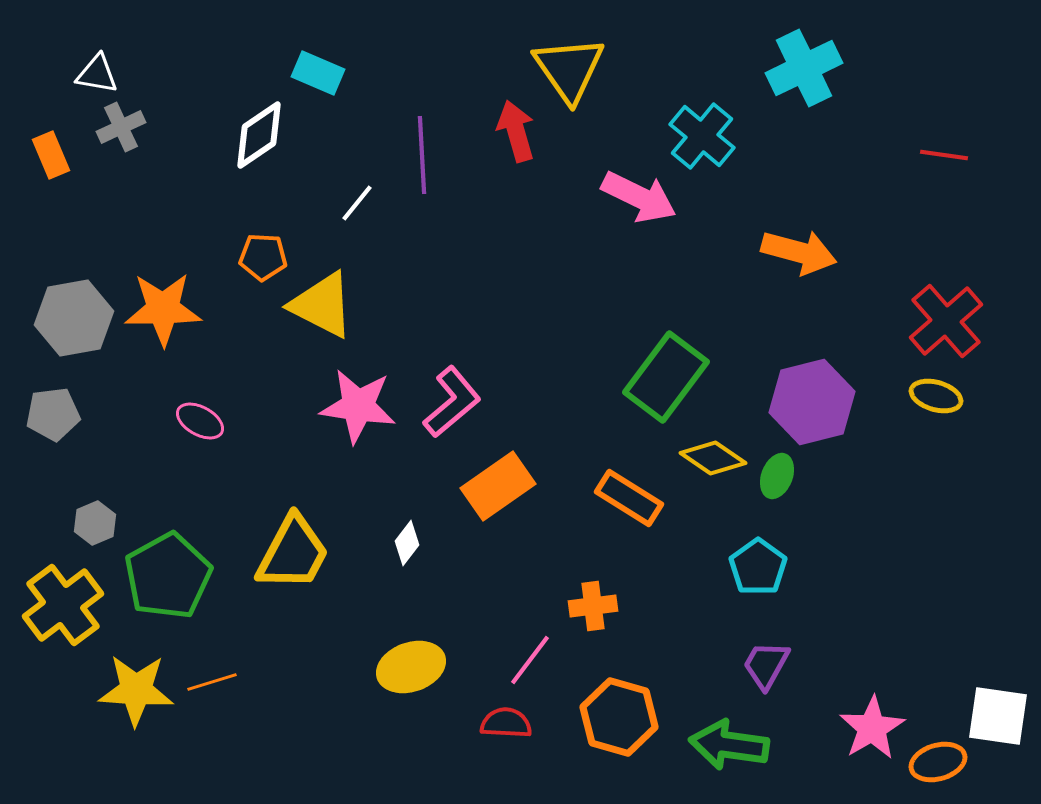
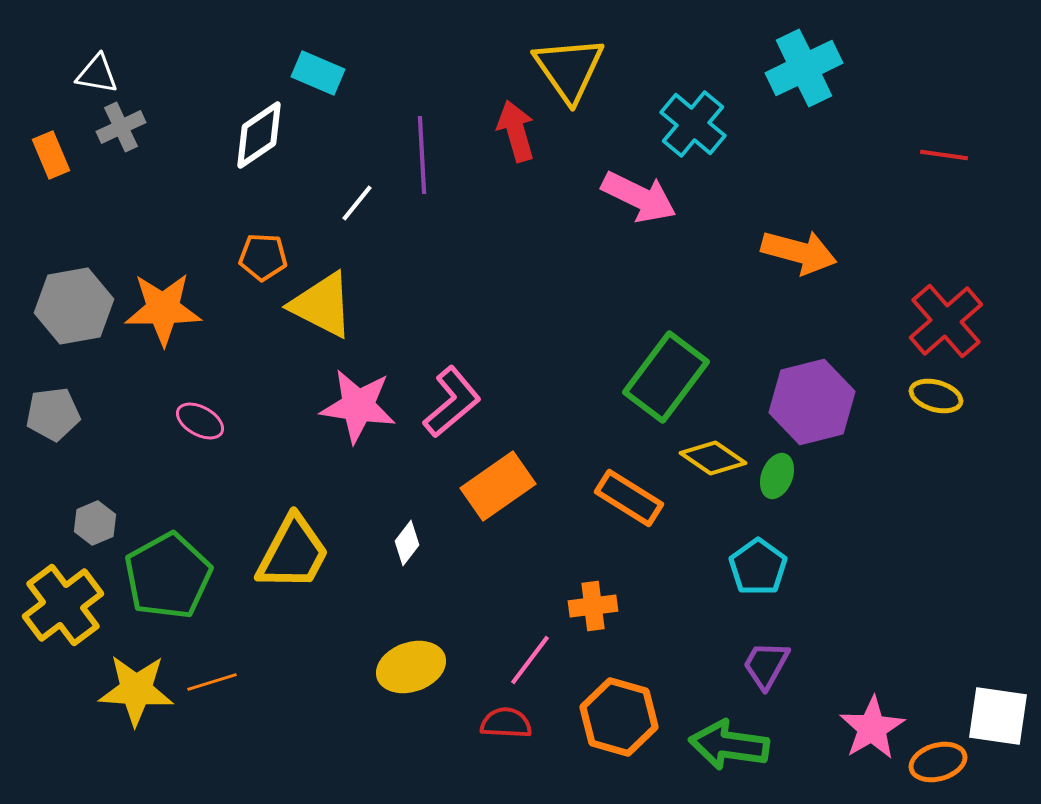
cyan cross at (702, 136): moved 9 px left, 12 px up
gray hexagon at (74, 318): moved 12 px up
